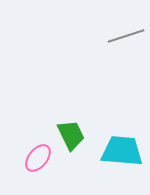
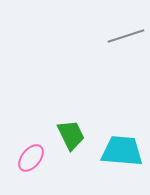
pink ellipse: moved 7 px left
